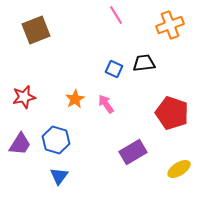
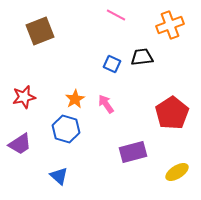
pink line: rotated 30 degrees counterclockwise
brown square: moved 4 px right, 1 px down
black trapezoid: moved 2 px left, 6 px up
blue square: moved 2 px left, 5 px up
red pentagon: rotated 20 degrees clockwise
blue hexagon: moved 10 px right, 11 px up
purple trapezoid: rotated 25 degrees clockwise
purple rectangle: rotated 16 degrees clockwise
yellow ellipse: moved 2 px left, 3 px down
blue triangle: rotated 24 degrees counterclockwise
